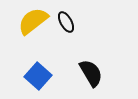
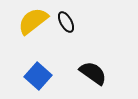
black semicircle: moved 2 px right; rotated 24 degrees counterclockwise
